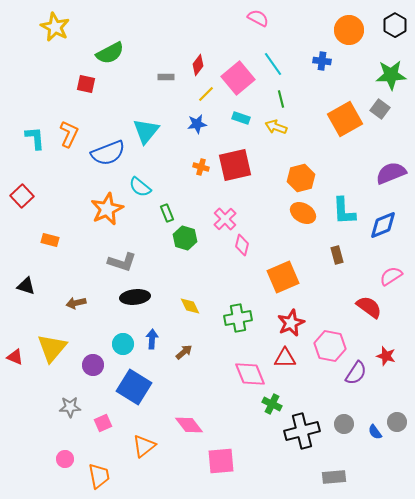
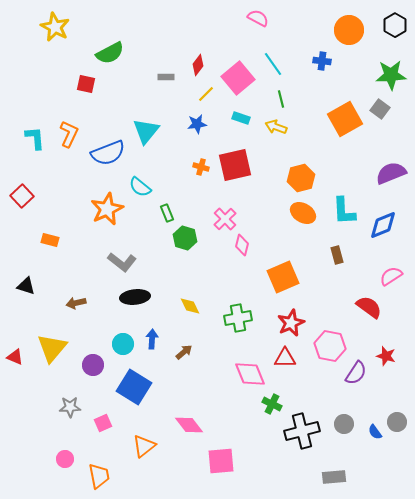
gray L-shape at (122, 262): rotated 20 degrees clockwise
